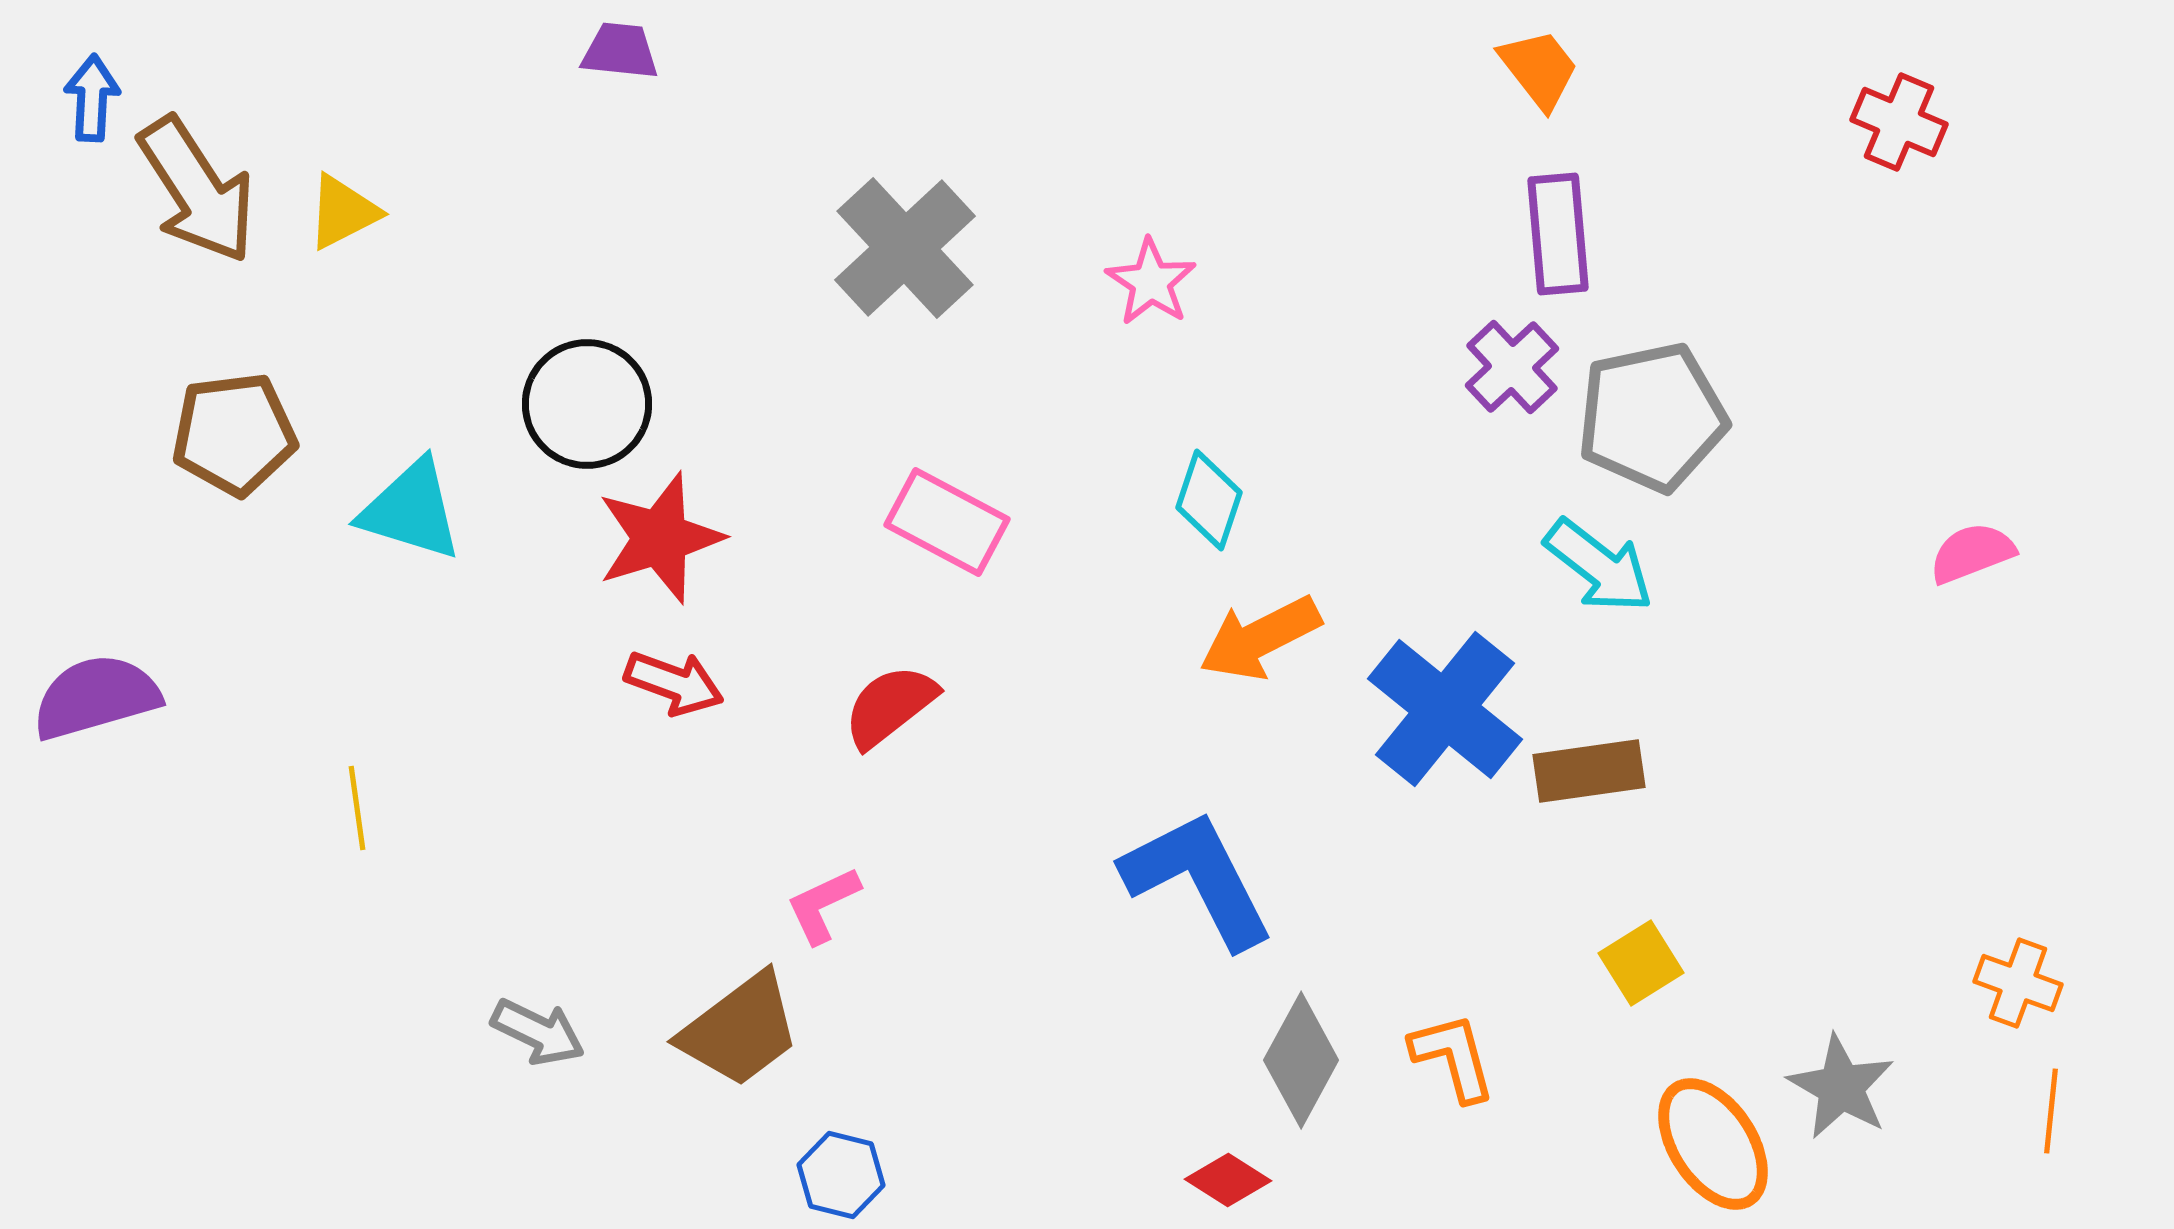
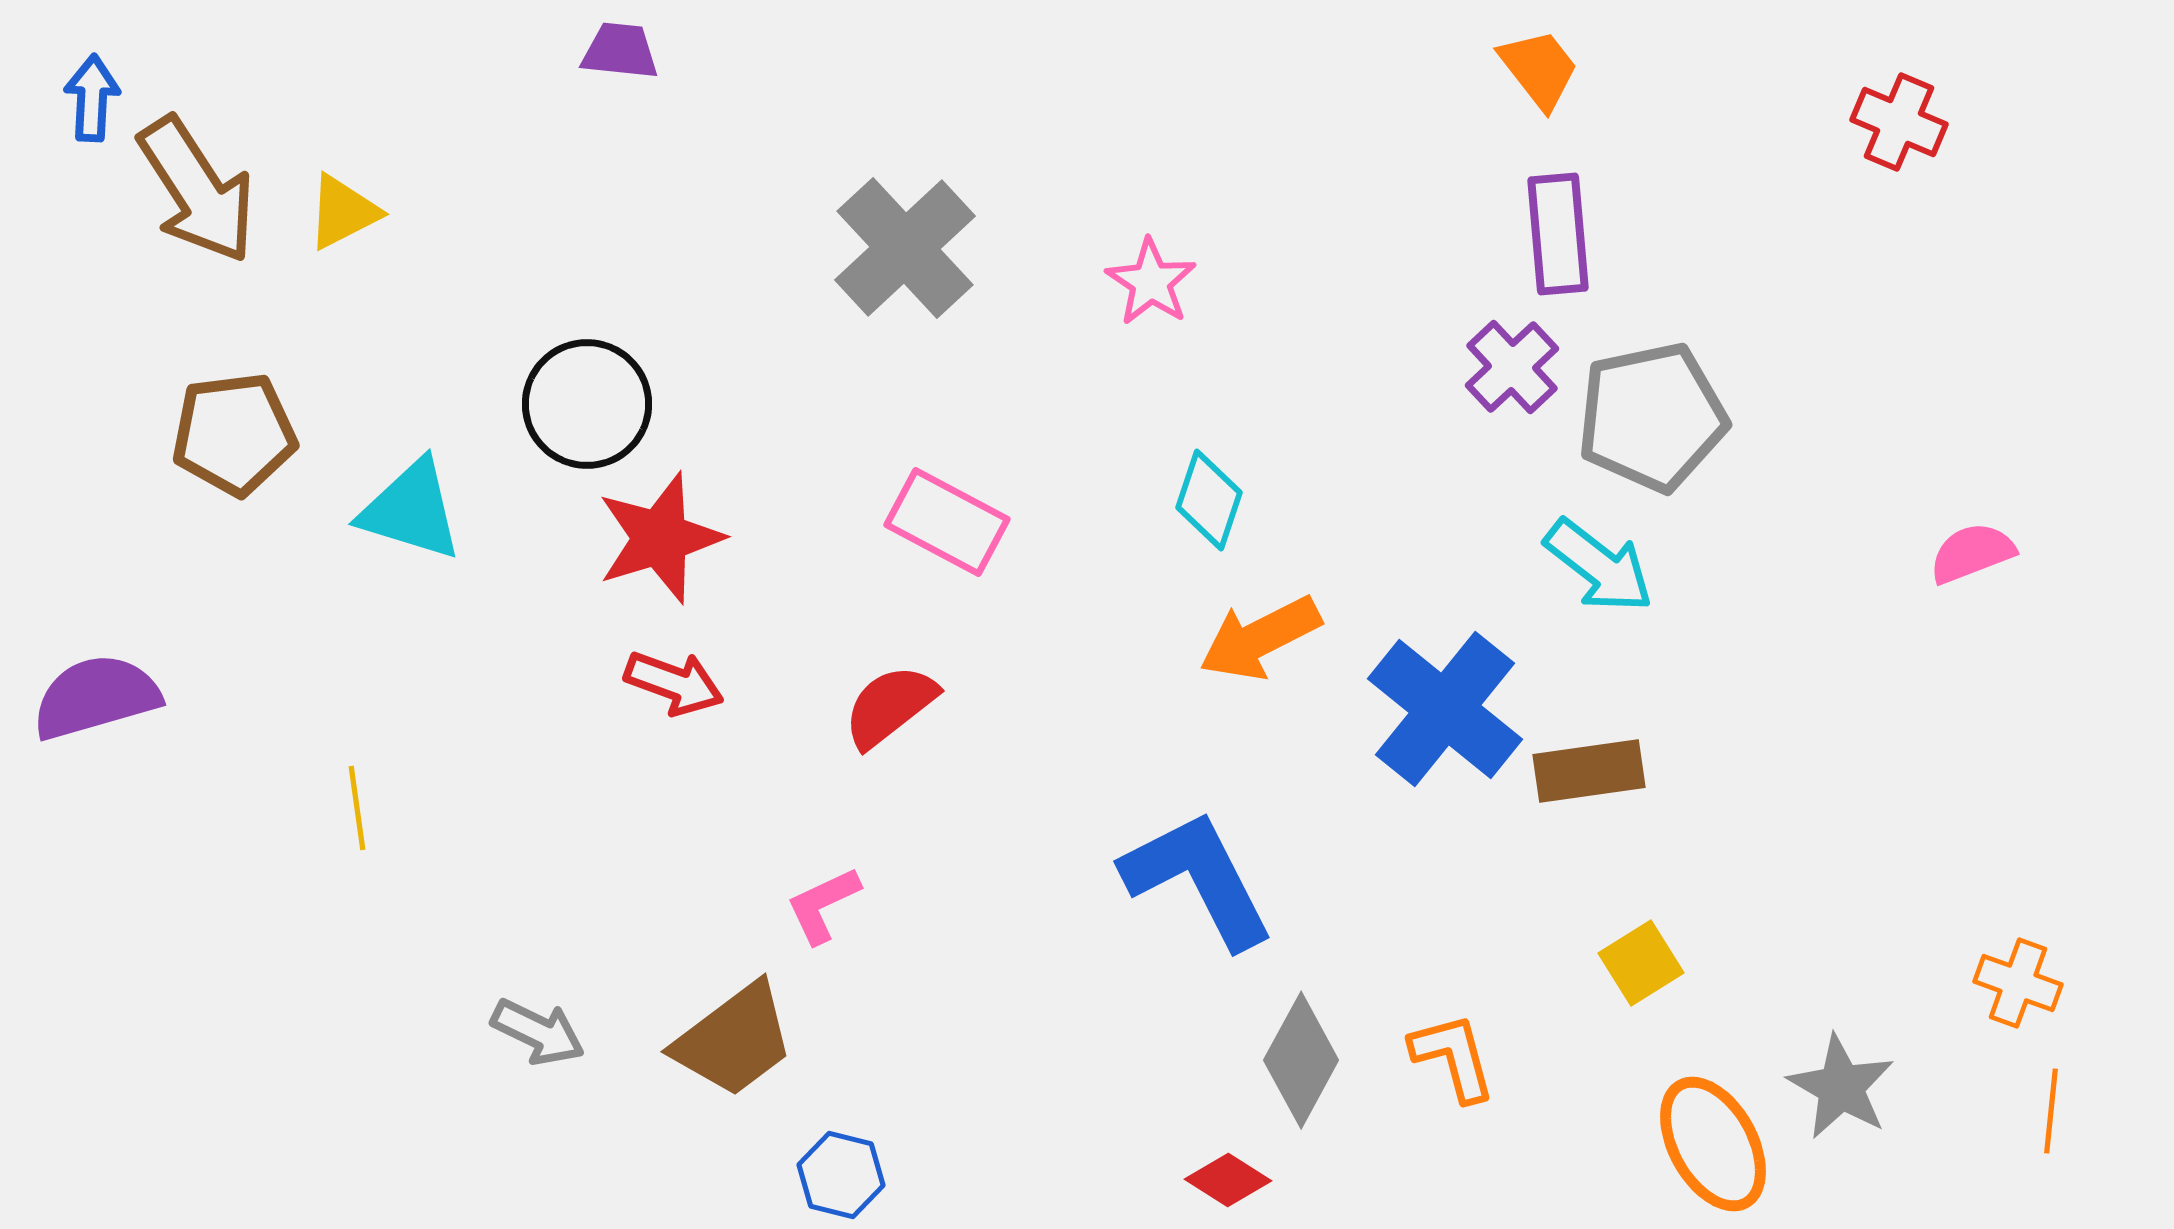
brown trapezoid: moved 6 px left, 10 px down
orange ellipse: rotated 4 degrees clockwise
